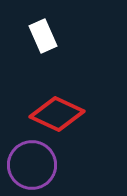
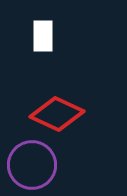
white rectangle: rotated 24 degrees clockwise
